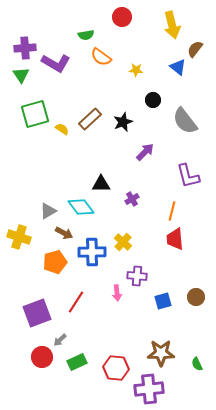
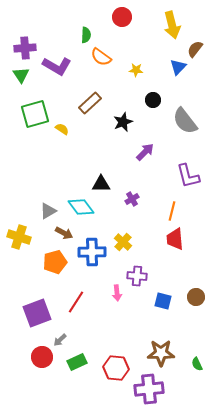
green semicircle at (86, 35): rotated 77 degrees counterclockwise
purple L-shape at (56, 63): moved 1 px right, 3 px down
blue triangle at (178, 67): rotated 36 degrees clockwise
brown rectangle at (90, 119): moved 16 px up
blue square at (163, 301): rotated 30 degrees clockwise
